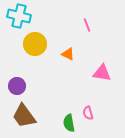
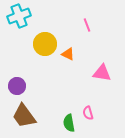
cyan cross: rotated 35 degrees counterclockwise
yellow circle: moved 10 px right
